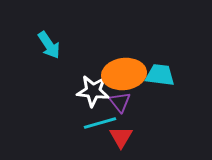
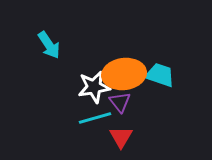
cyan trapezoid: rotated 12 degrees clockwise
white star: moved 1 px right, 4 px up; rotated 16 degrees counterclockwise
cyan line: moved 5 px left, 5 px up
